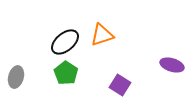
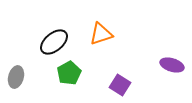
orange triangle: moved 1 px left, 1 px up
black ellipse: moved 11 px left
green pentagon: moved 3 px right; rotated 10 degrees clockwise
